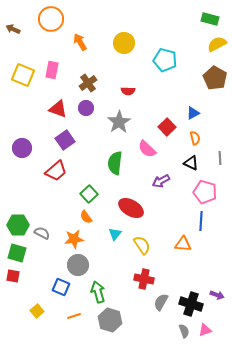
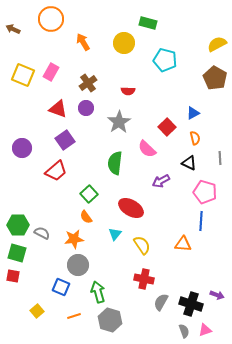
green rectangle at (210, 19): moved 62 px left, 4 px down
orange arrow at (80, 42): moved 3 px right
pink rectangle at (52, 70): moved 1 px left, 2 px down; rotated 18 degrees clockwise
black triangle at (191, 163): moved 2 px left
